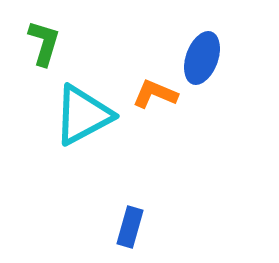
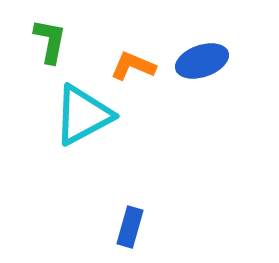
green L-shape: moved 6 px right, 2 px up; rotated 6 degrees counterclockwise
blue ellipse: moved 3 px down; rotated 51 degrees clockwise
orange L-shape: moved 22 px left, 28 px up
